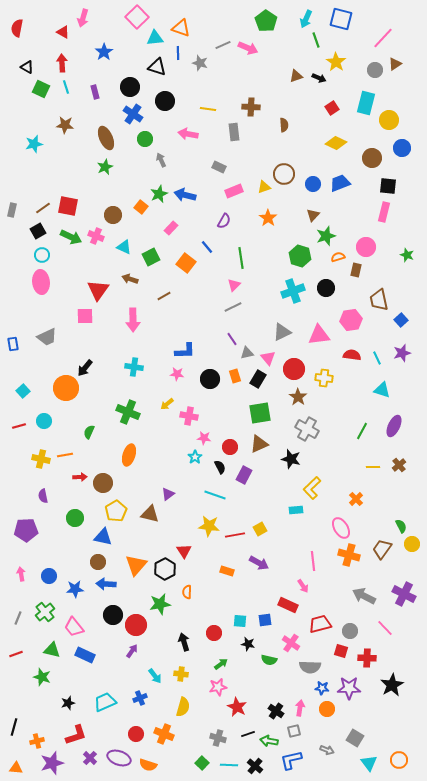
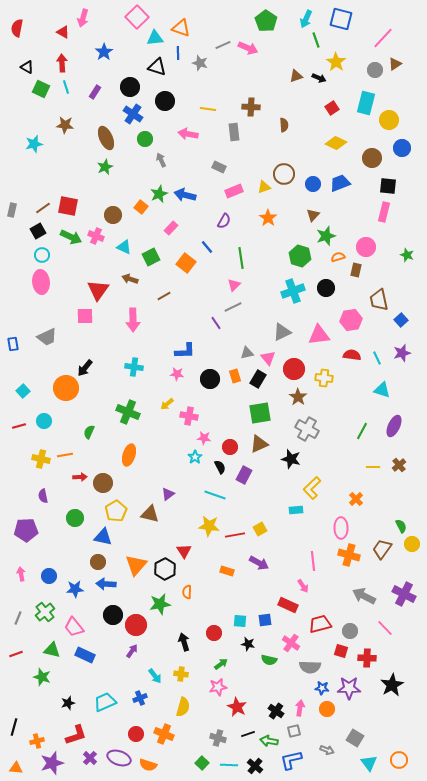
purple rectangle at (95, 92): rotated 48 degrees clockwise
purple line at (232, 339): moved 16 px left, 16 px up
pink ellipse at (341, 528): rotated 30 degrees clockwise
